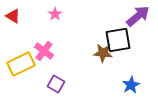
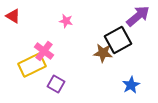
pink star: moved 11 px right, 7 px down; rotated 24 degrees counterclockwise
black square: rotated 20 degrees counterclockwise
yellow rectangle: moved 11 px right, 1 px down
